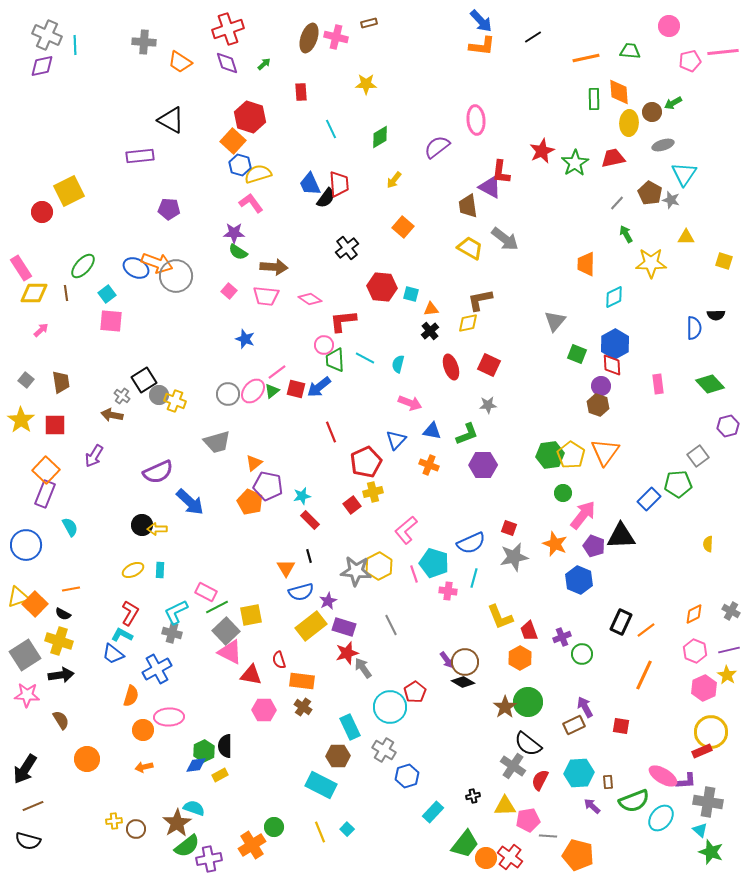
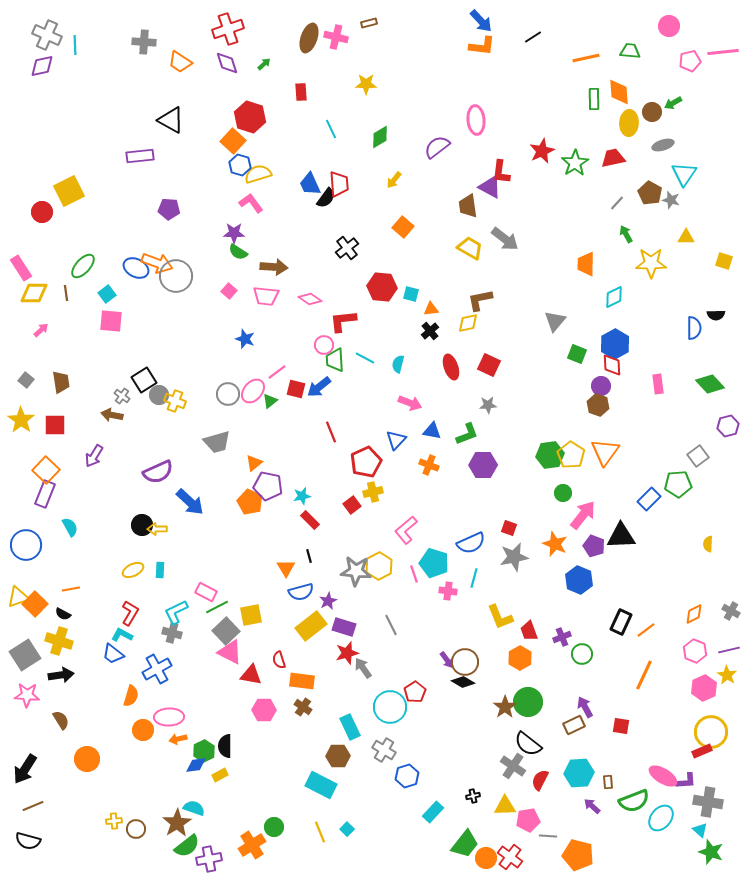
green triangle at (272, 391): moved 2 px left, 10 px down
orange arrow at (144, 767): moved 34 px right, 28 px up
